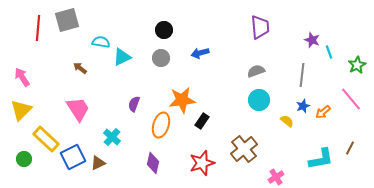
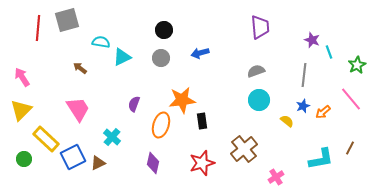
gray line: moved 2 px right
black rectangle: rotated 42 degrees counterclockwise
